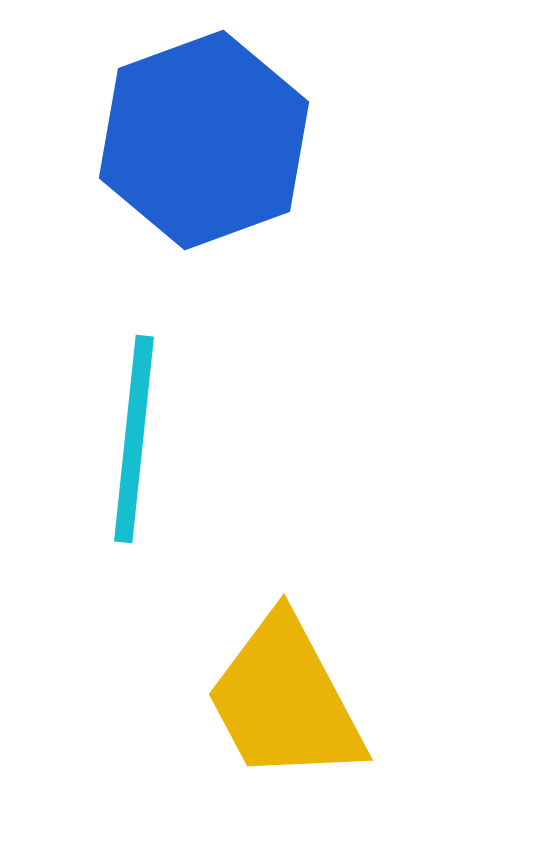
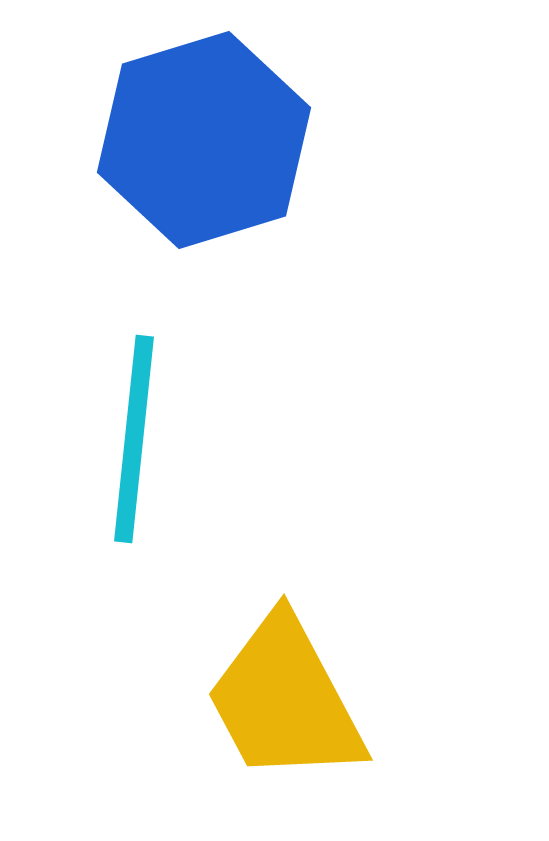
blue hexagon: rotated 3 degrees clockwise
